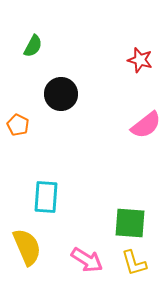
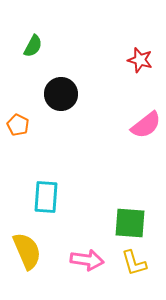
yellow semicircle: moved 4 px down
pink arrow: rotated 24 degrees counterclockwise
